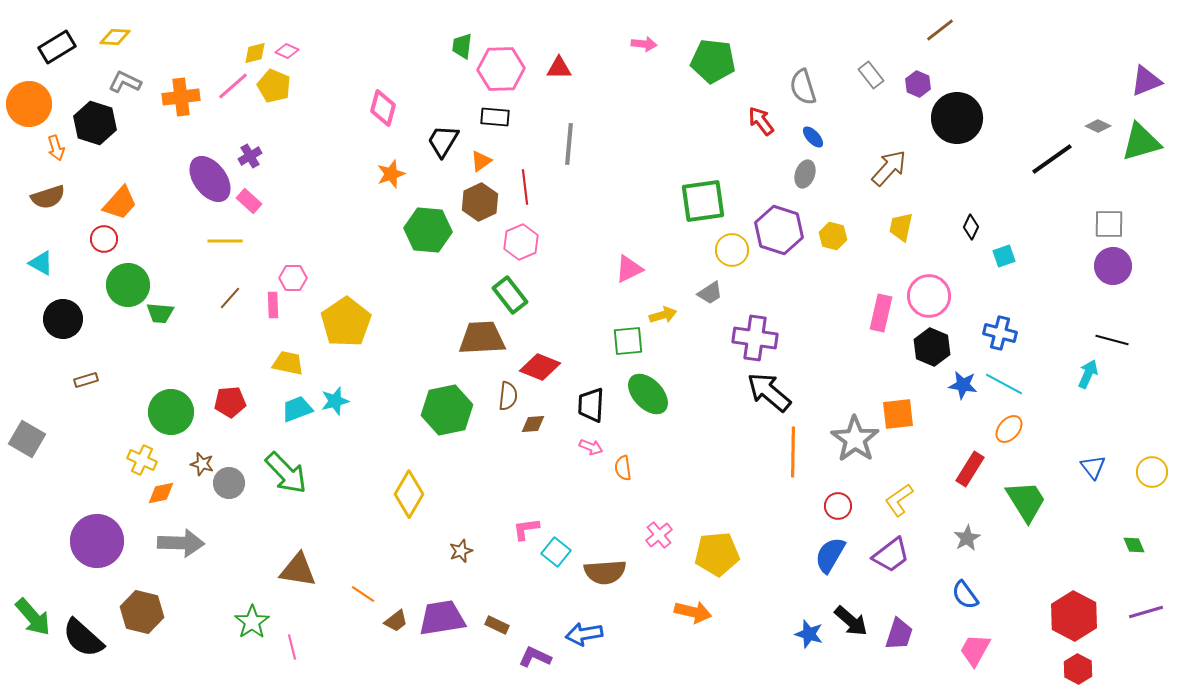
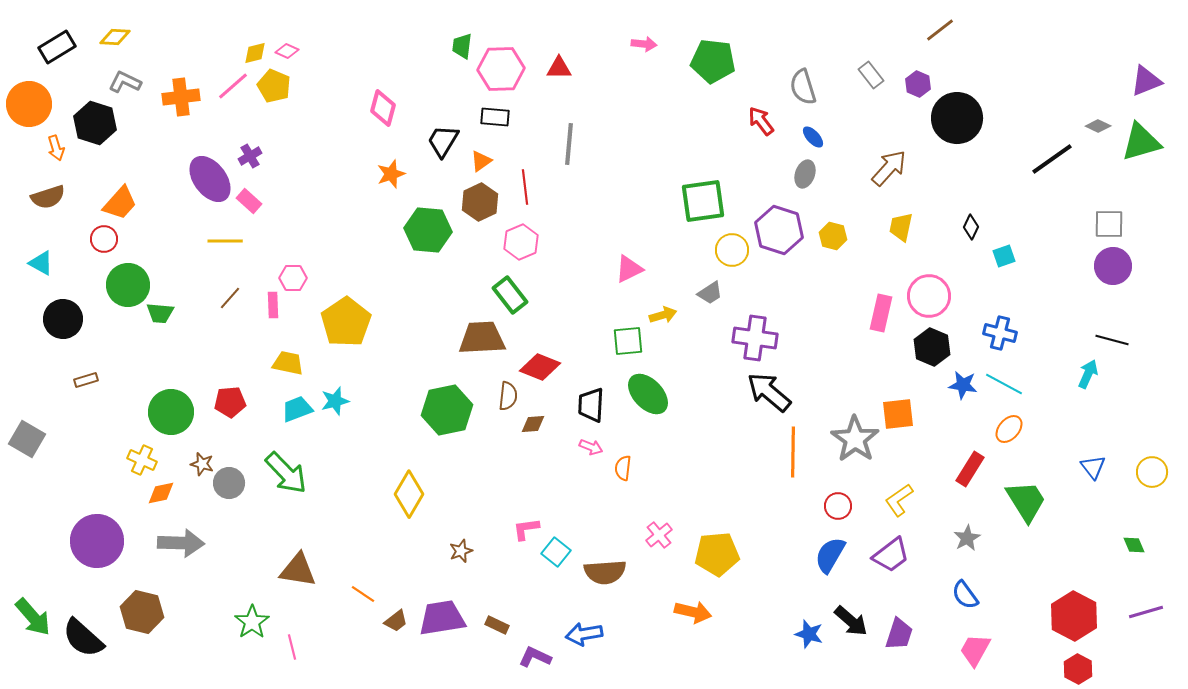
orange semicircle at (623, 468): rotated 15 degrees clockwise
